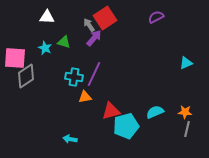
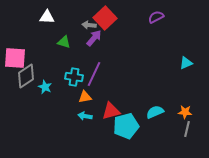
red square: rotated 10 degrees counterclockwise
gray arrow: rotated 48 degrees counterclockwise
cyan star: moved 39 px down
cyan arrow: moved 15 px right, 23 px up
